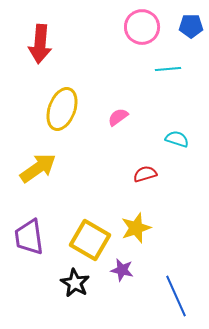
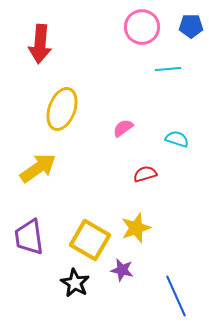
pink semicircle: moved 5 px right, 11 px down
